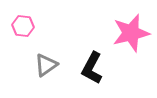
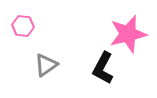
pink star: moved 3 px left, 1 px down
black L-shape: moved 11 px right
